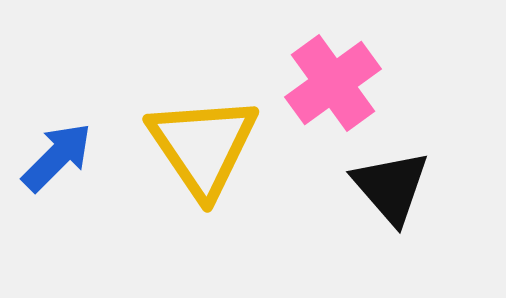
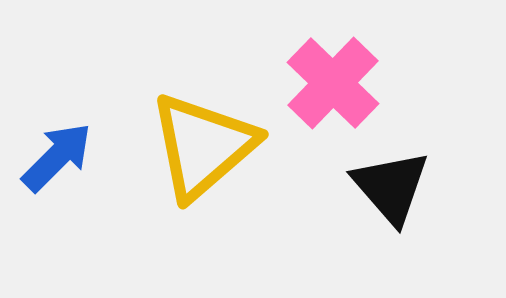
pink cross: rotated 10 degrees counterclockwise
yellow triangle: rotated 23 degrees clockwise
